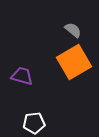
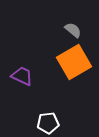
purple trapezoid: rotated 10 degrees clockwise
white pentagon: moved 14 px right
